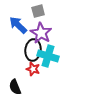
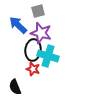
purple star: rotated 15 degrees counterclockwise
